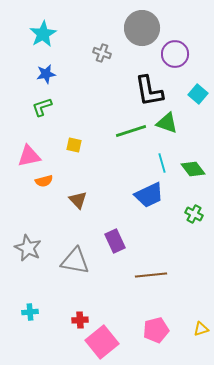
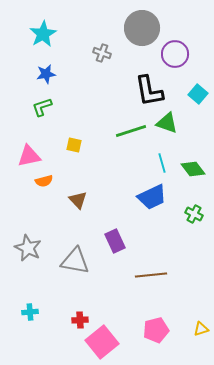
blue trapezoid: moved 3 px right, 2 px down
